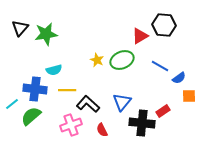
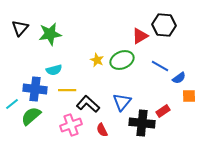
green star: moved 4 px right
